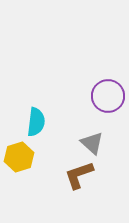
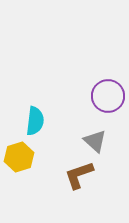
cyan semicircle: moved 1 px left, 1 px up
gray triangle: moved 3 px right, 2 px up
